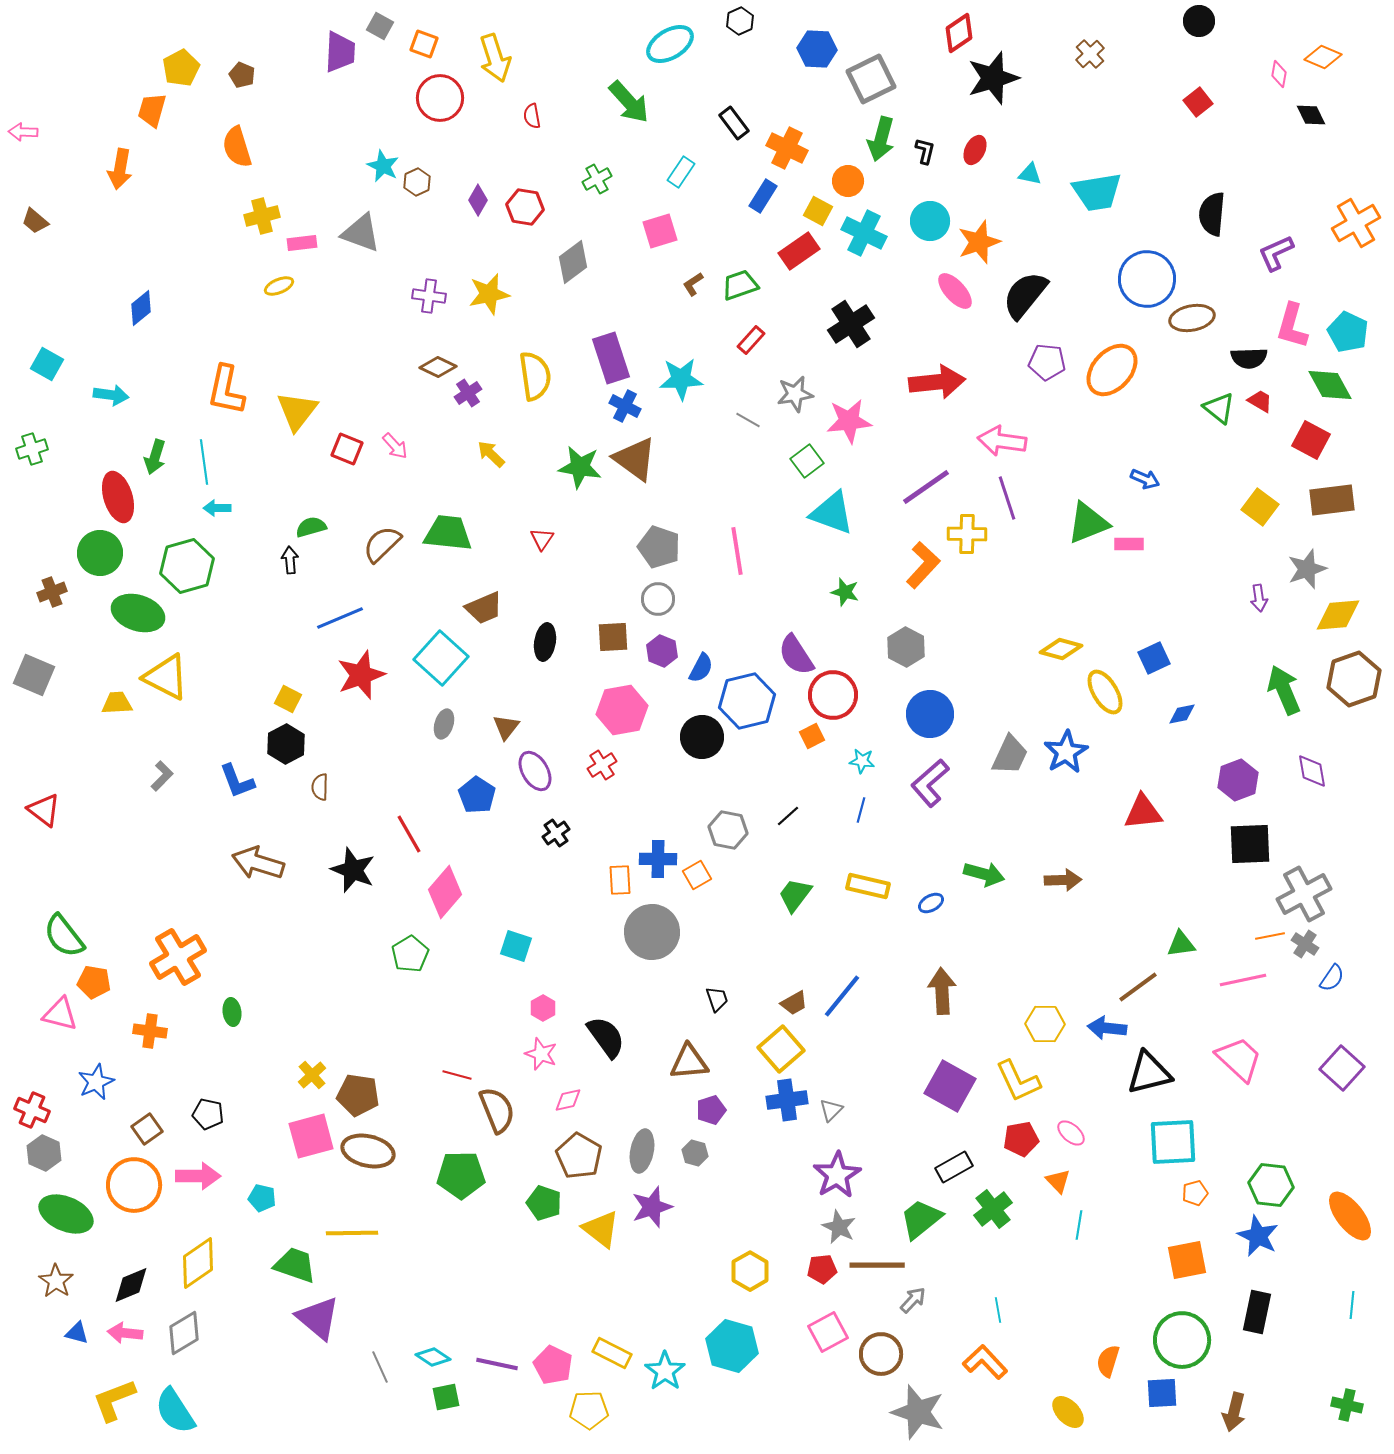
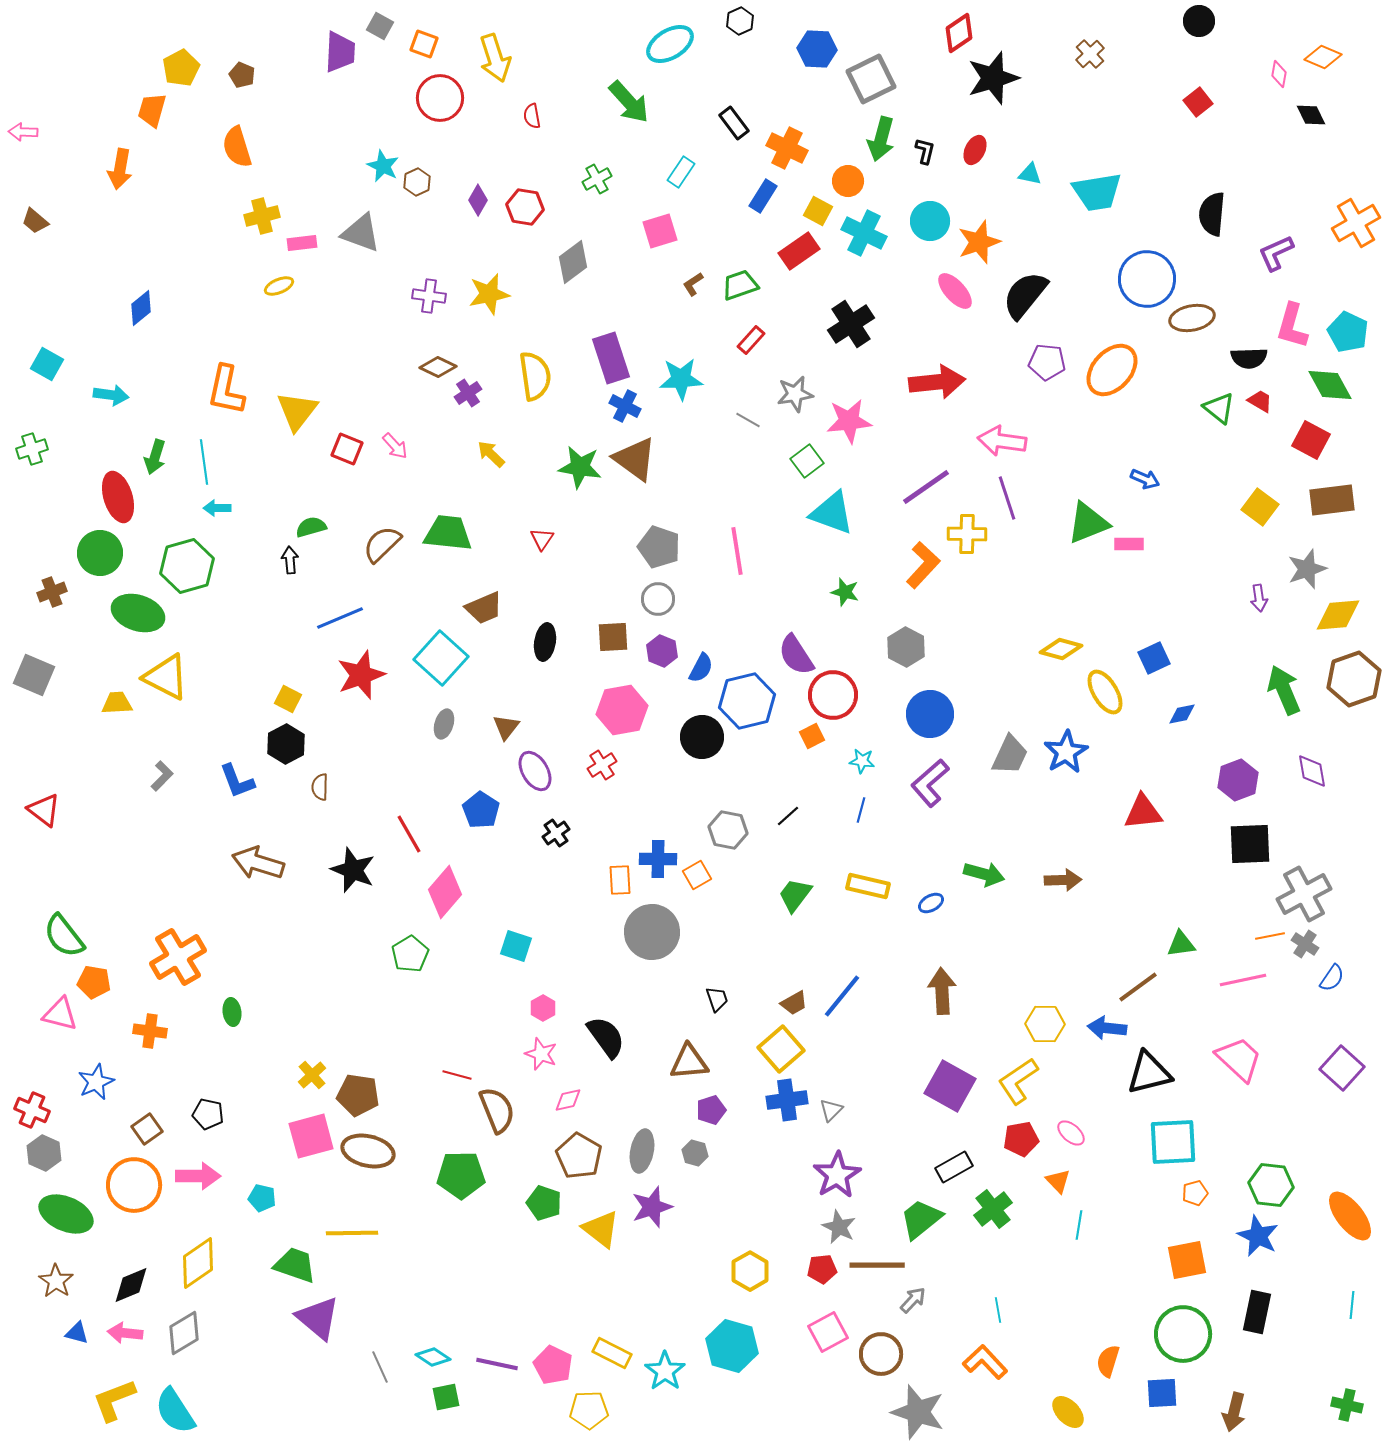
blue pentagon at (477, 795): moved 4 px right, 15 px down
yellow L-shape at (1018, 1081): rotated 81 degrees clockwise
green circle at (1182, 1340): moved 1 px right, 6 px up
